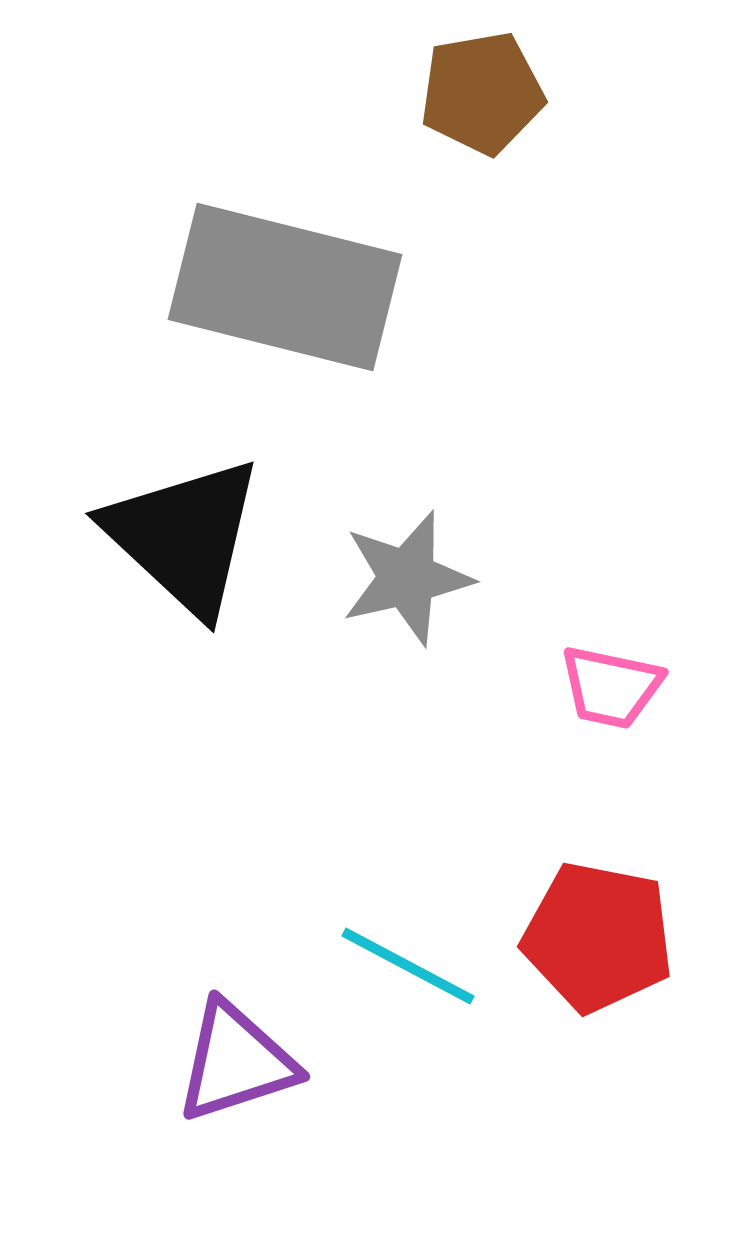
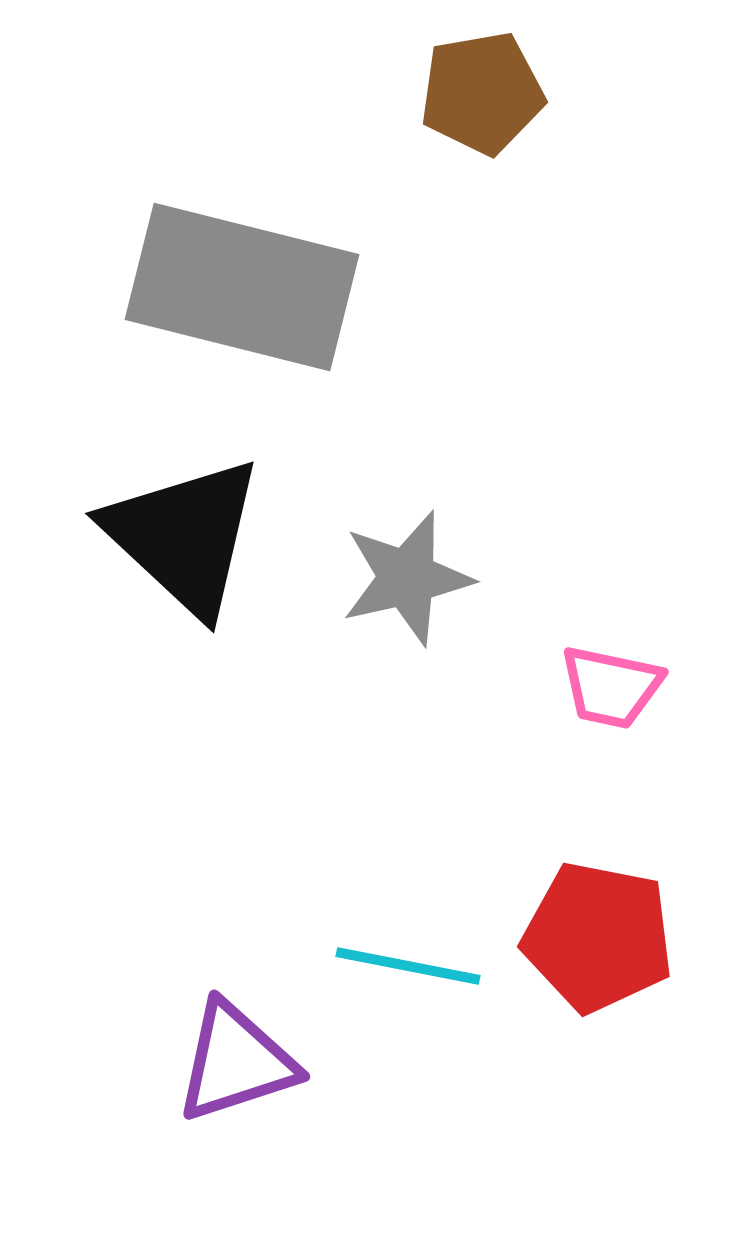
gray rectangle: moved 43 px left
cyan line: rotated 17 degrees counterclockwise
